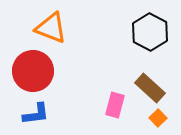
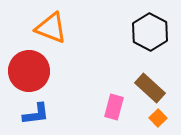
red circle: moved 4 px left
pink rectangle: moved 1 px left, 2 px down
